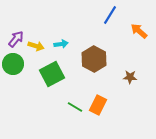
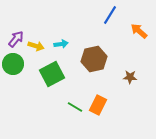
brown hexagon: rotated 20 degrees clockwise
